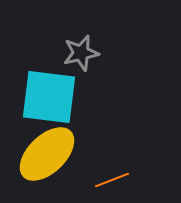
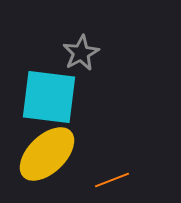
gray star: rotated 15 degrees counterclockwise
